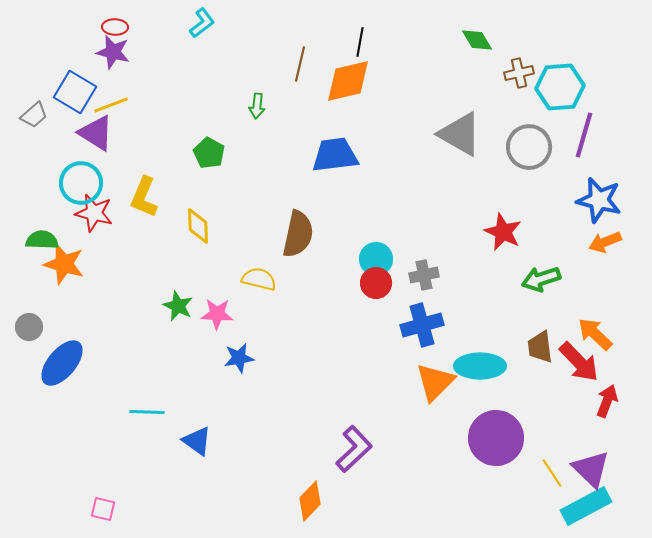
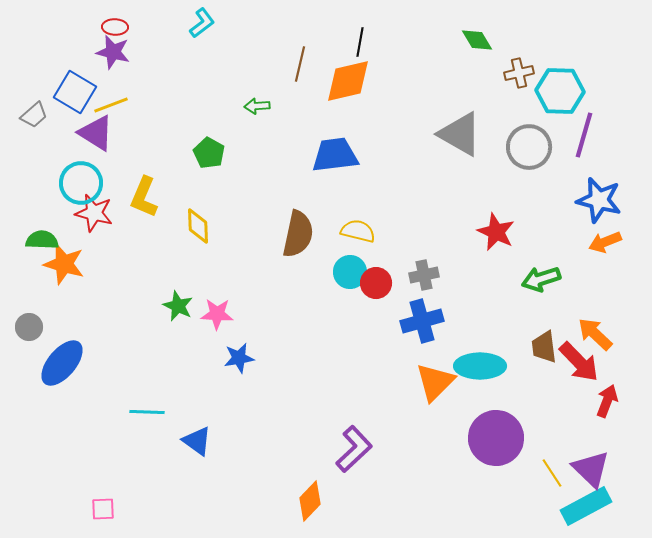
cyan hexagon at (560, 87): moved 4 px down; rotated 6 degrees clockwise
green arrow at (257, 106): rotated 80 degrees clockwise
red star at (503, 232): moved 7 px left
cyan circle at (376, 259): moved 26 px left, 13 px down
yellow semicircle at (259, 279): moved 99 px right, 48 px up
blue cross at (422, 325): moved 4 px up
brown trapezoid at (540, 347): moved 4 px right
pink square at (103, 509): rotated 15 degrees counterclockwise
